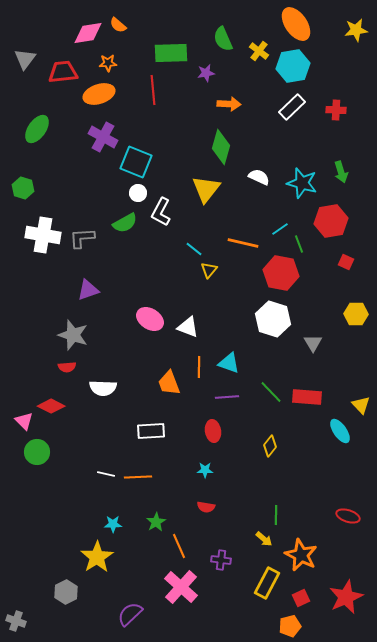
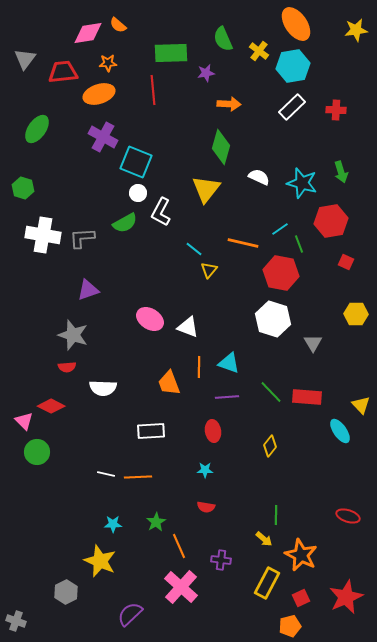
yellow star at (97, 557): moved 3 px right, 4 px down; rotated 16 degrees counterclockwise
